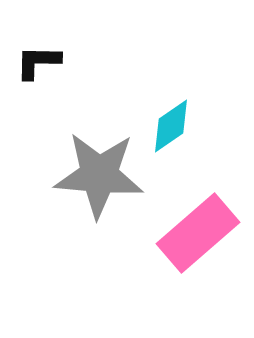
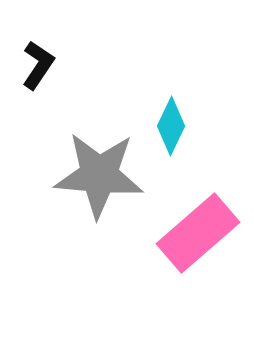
black L-shape: moved 3 px down; rotated 123 degrees clockwise
cyan diamond: rotated 30 degrees counterclockwise
